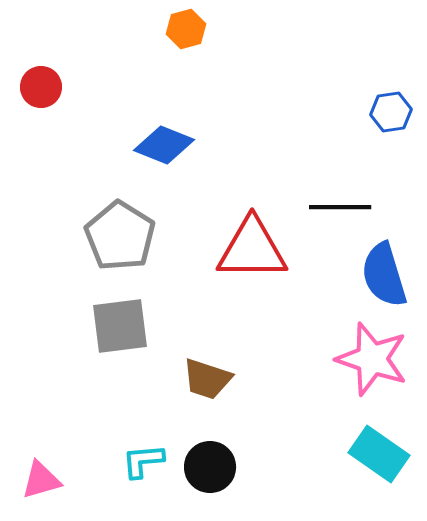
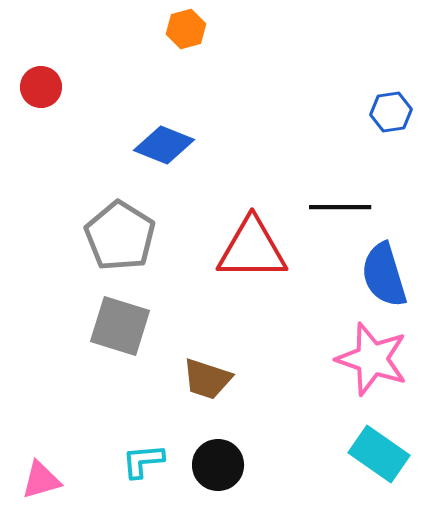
gray square: rotated 24 degrees clockwise
black circle: moved 8 px right, 2 px up
